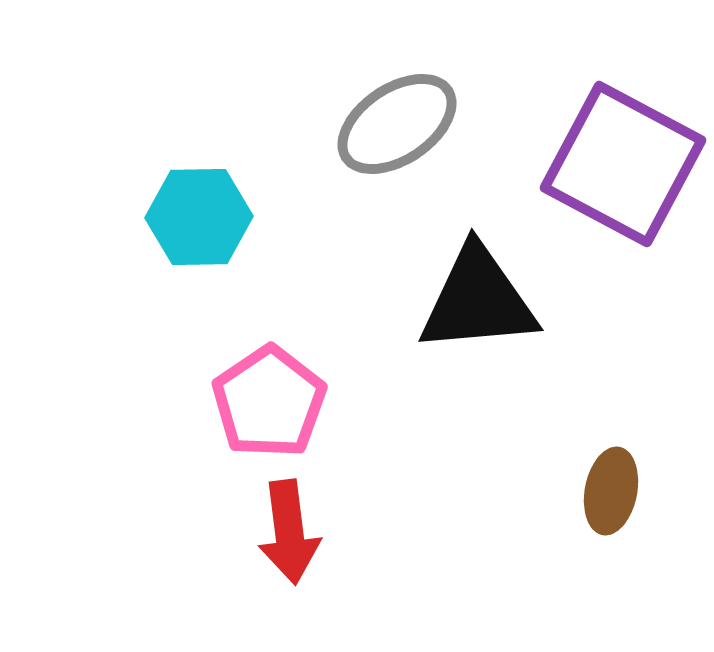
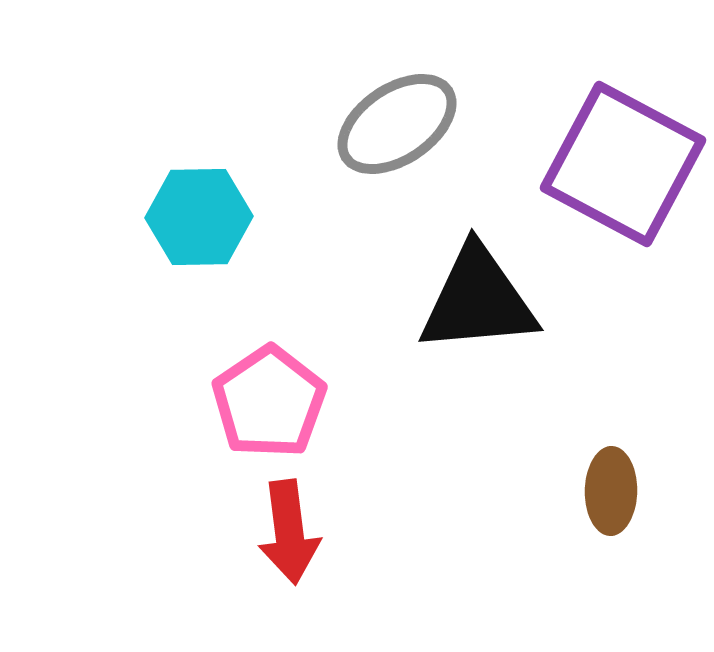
brown ellipse: rotated 10 degrees counterclockwise
